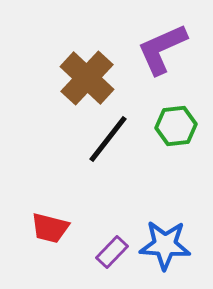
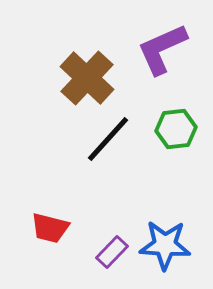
green hexagon: moved 3 px down
black line: rotated 4 degrees clockwise
